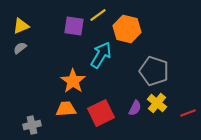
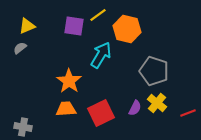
yellow triangle: moved 6 px right
orange star: moved 4 px left
gray cross: moved 9 px left, 2 px down; rotated 24 degrees clockwise
